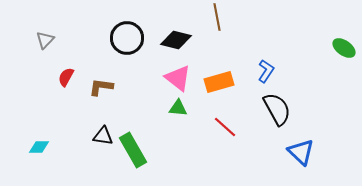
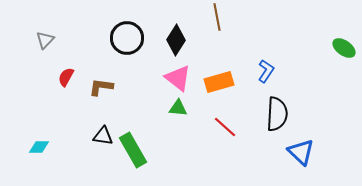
black diamond: rotated 72 degrees counterclockwise
black semicircle: moved 5 px down; rotated 32 degrees clockwise
